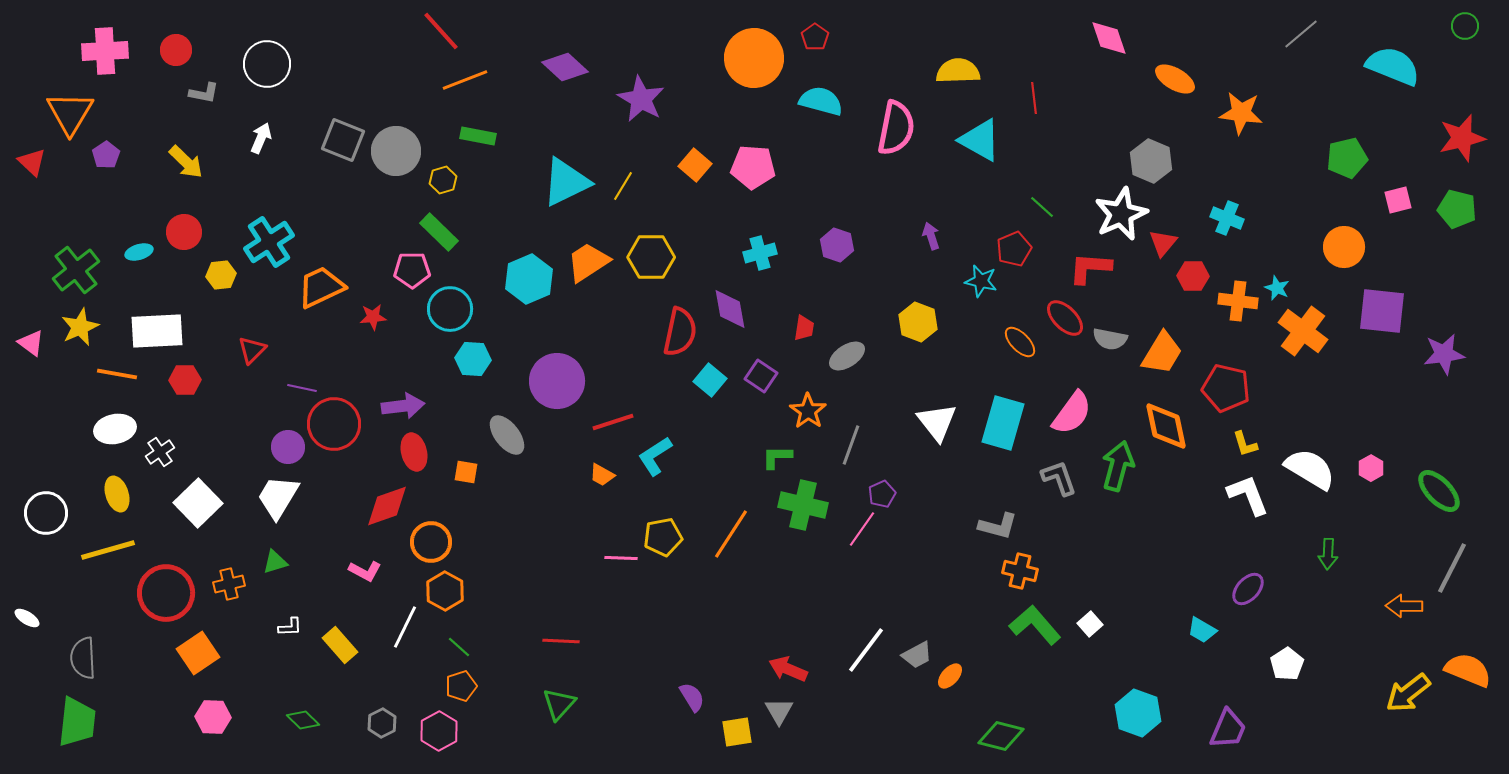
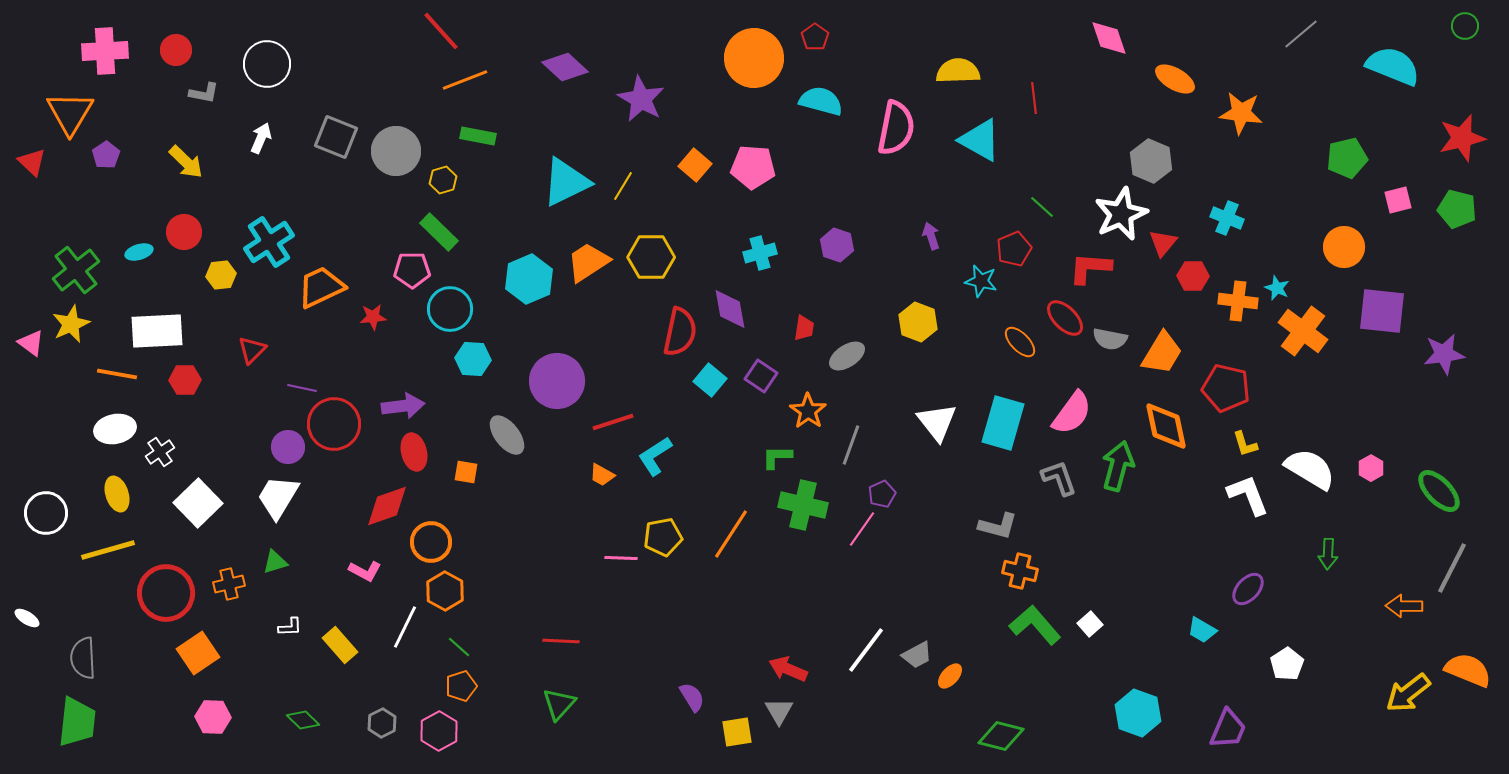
gray square at (343, 140): moved 7 px left, 3 px up
yellow star at (80, 327): moved 9 px left, 3 px up
